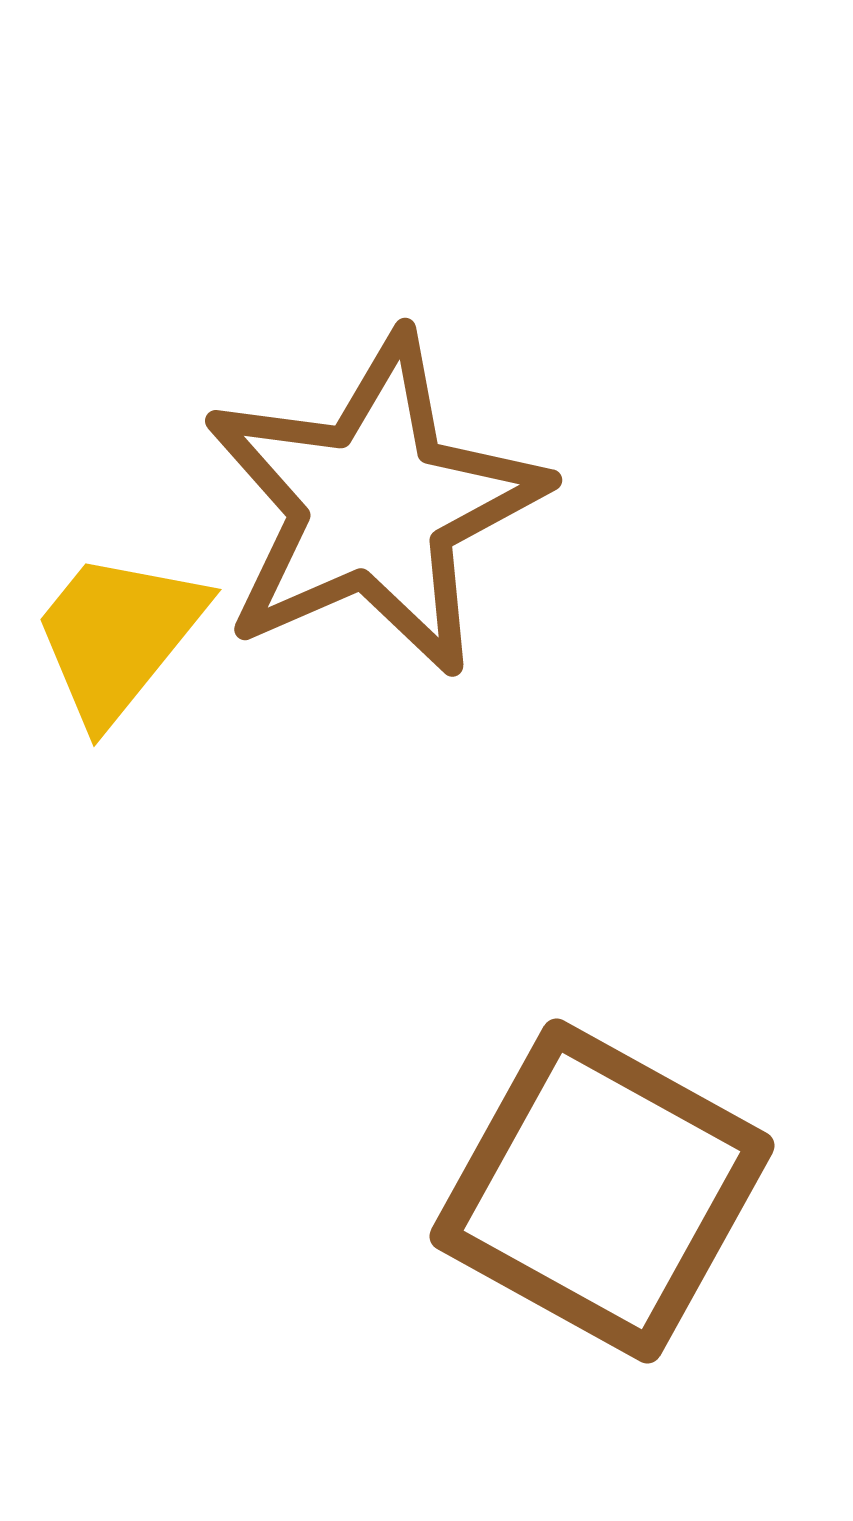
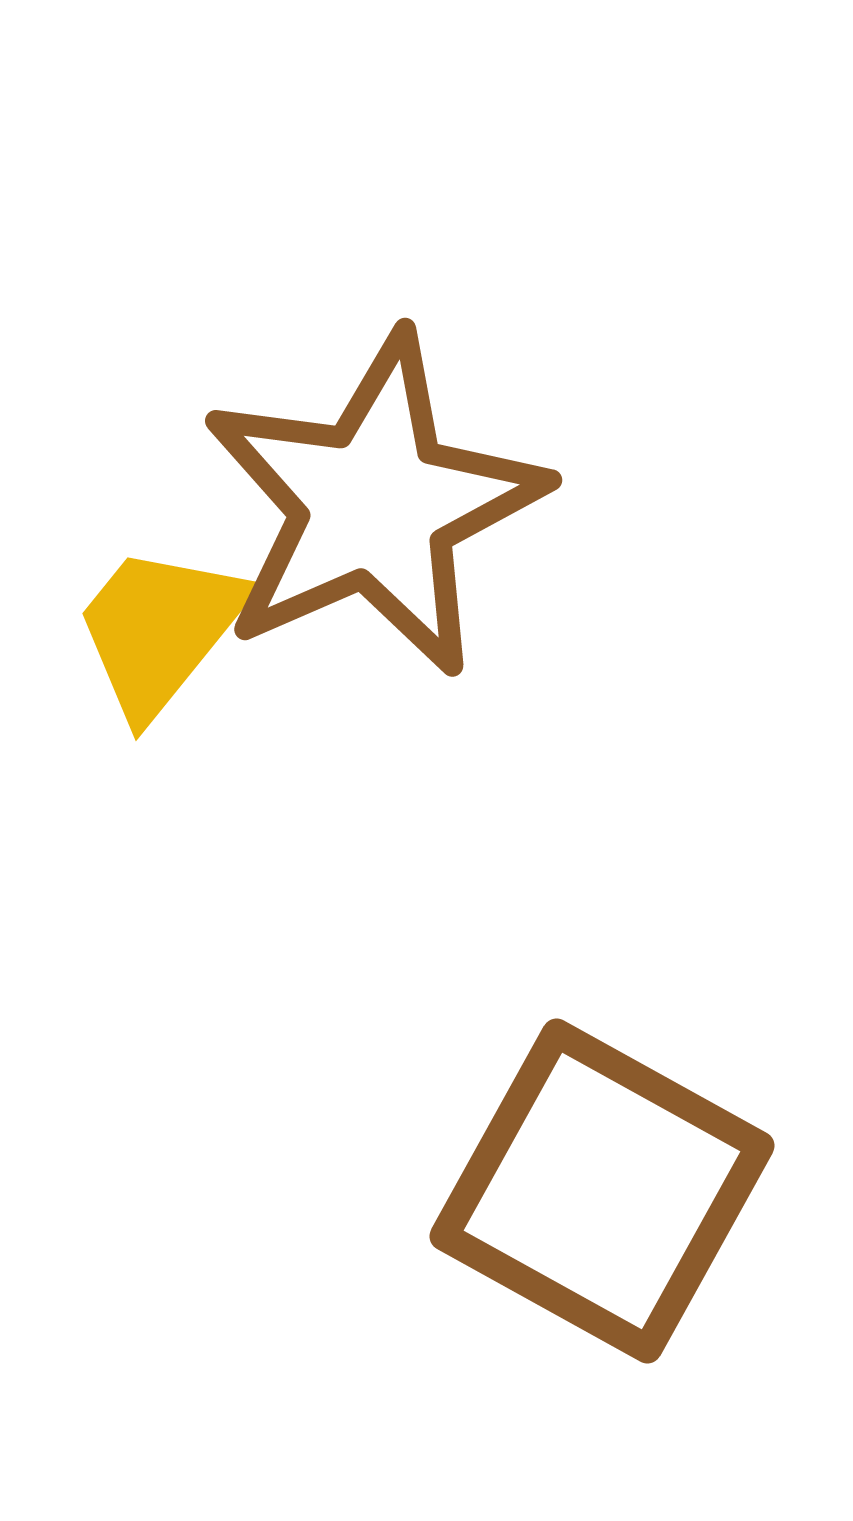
yellow trapezoid: moved 42 px right, 6 px up
